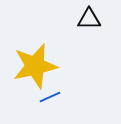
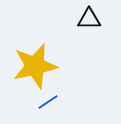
blue line: moved 2 px left, 5 px down; rotated 10 degrees counterclockwise
